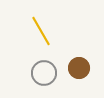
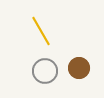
gray circle: moved 1 px right, 2 px up
